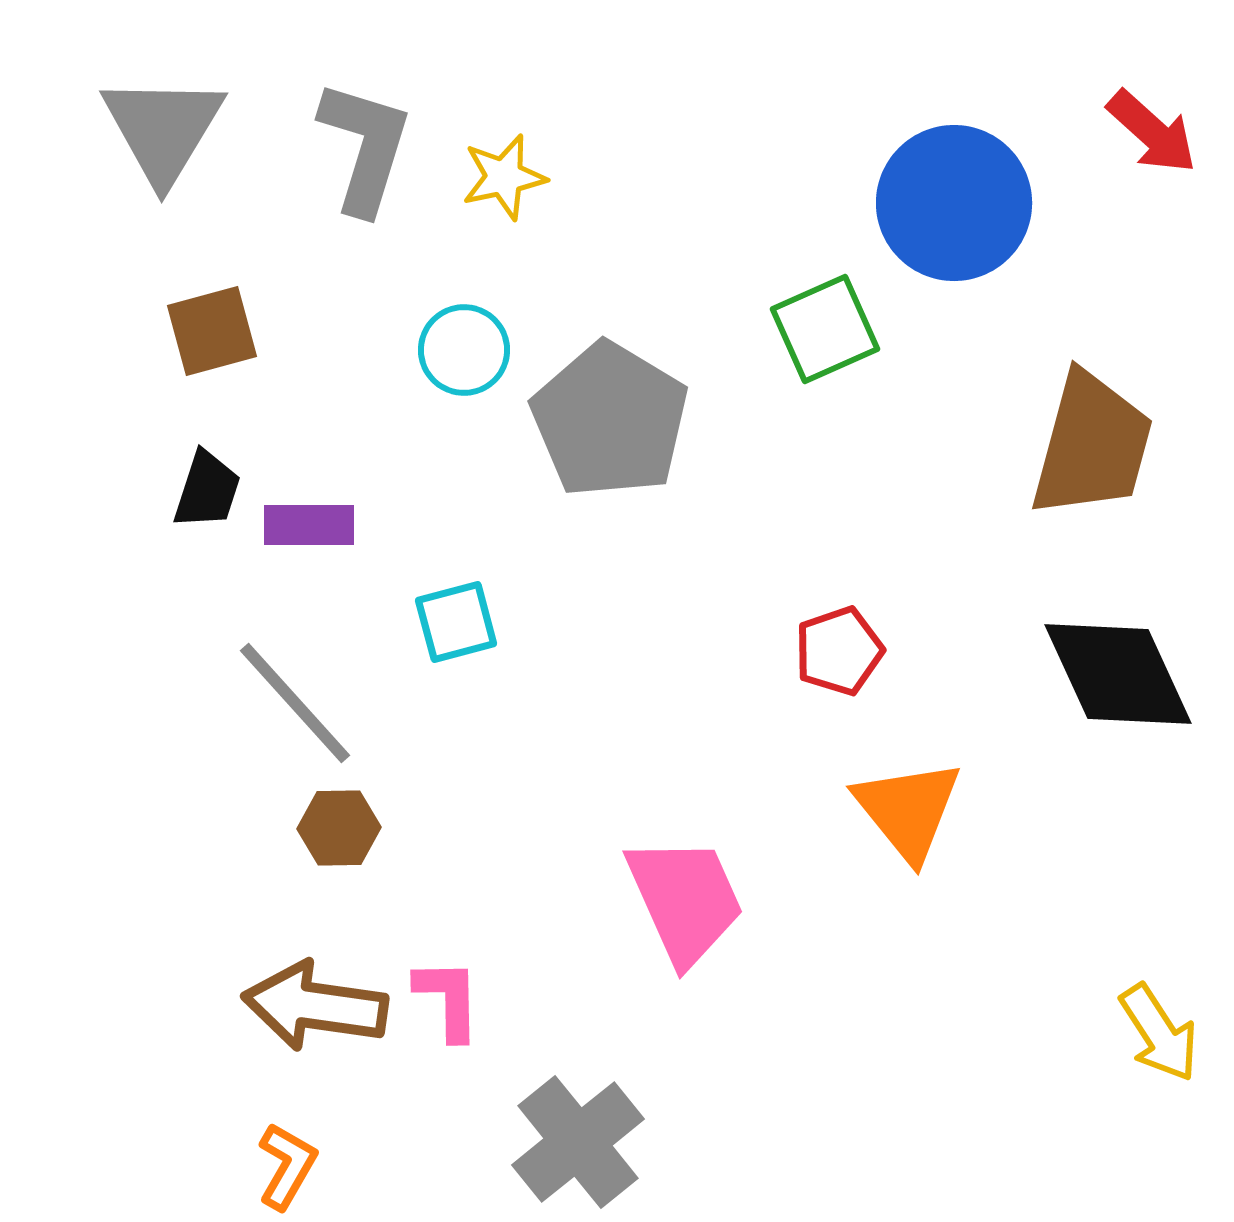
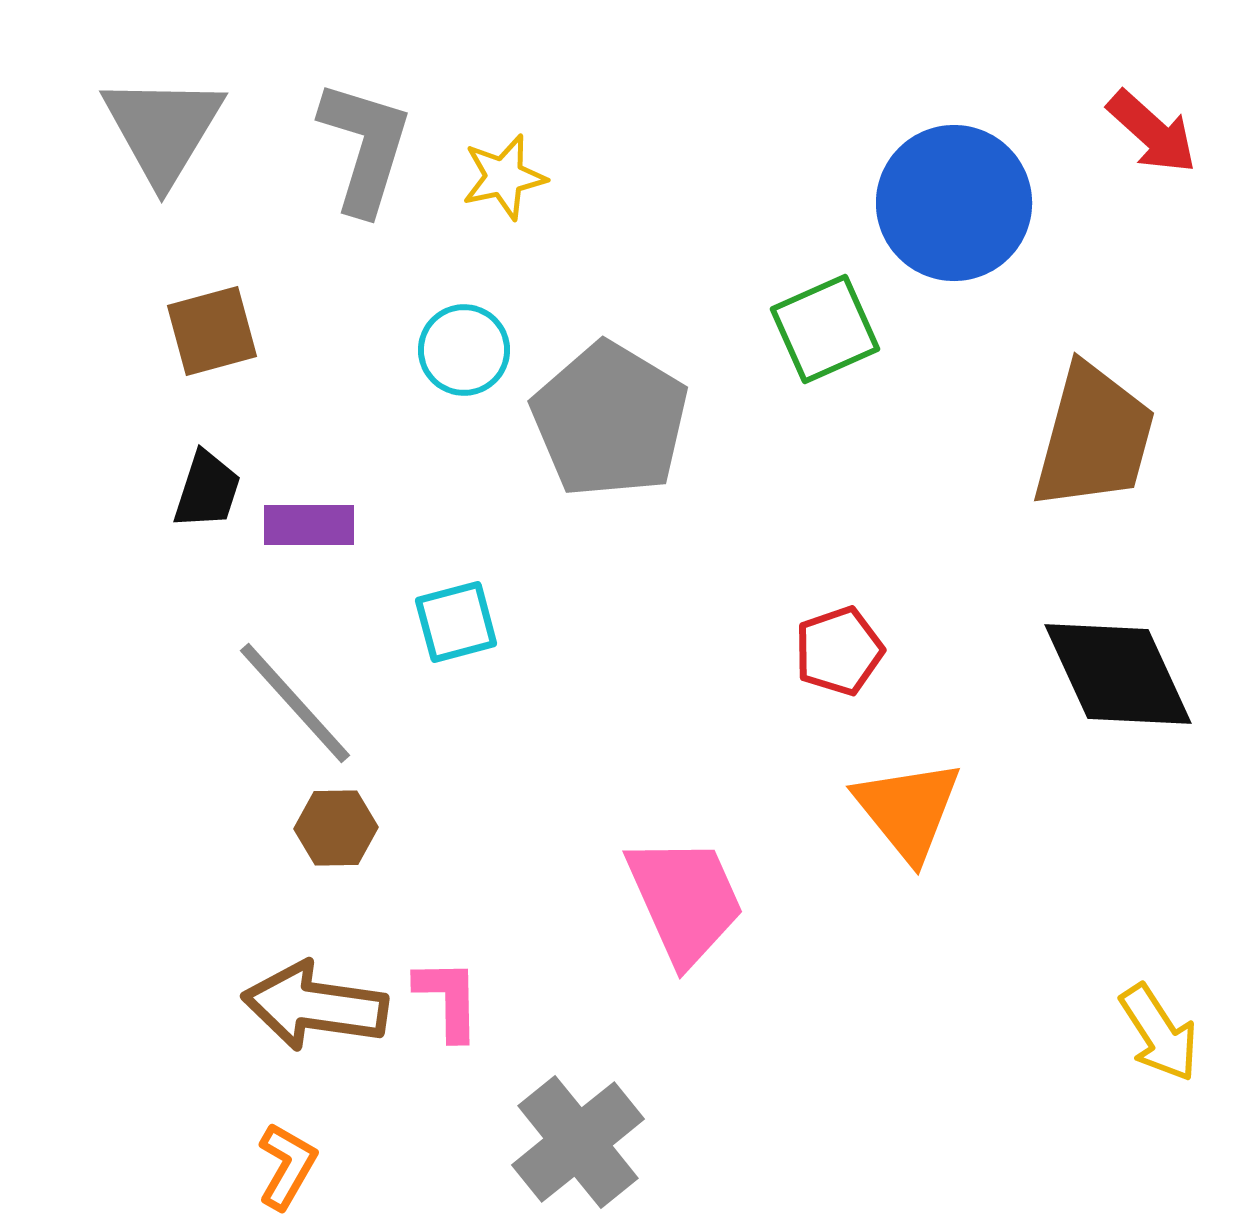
brown trapezoid: moved 2 px right, 8 px up
brown hexagon: moved 3 px left
